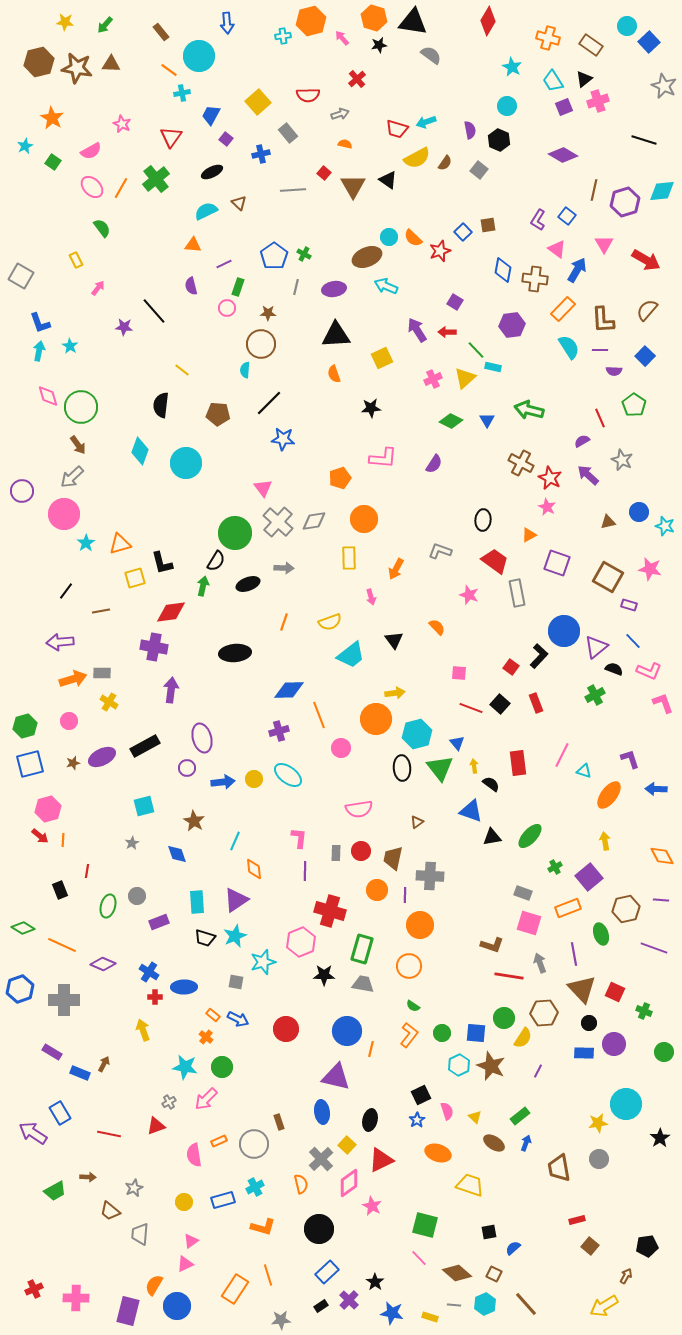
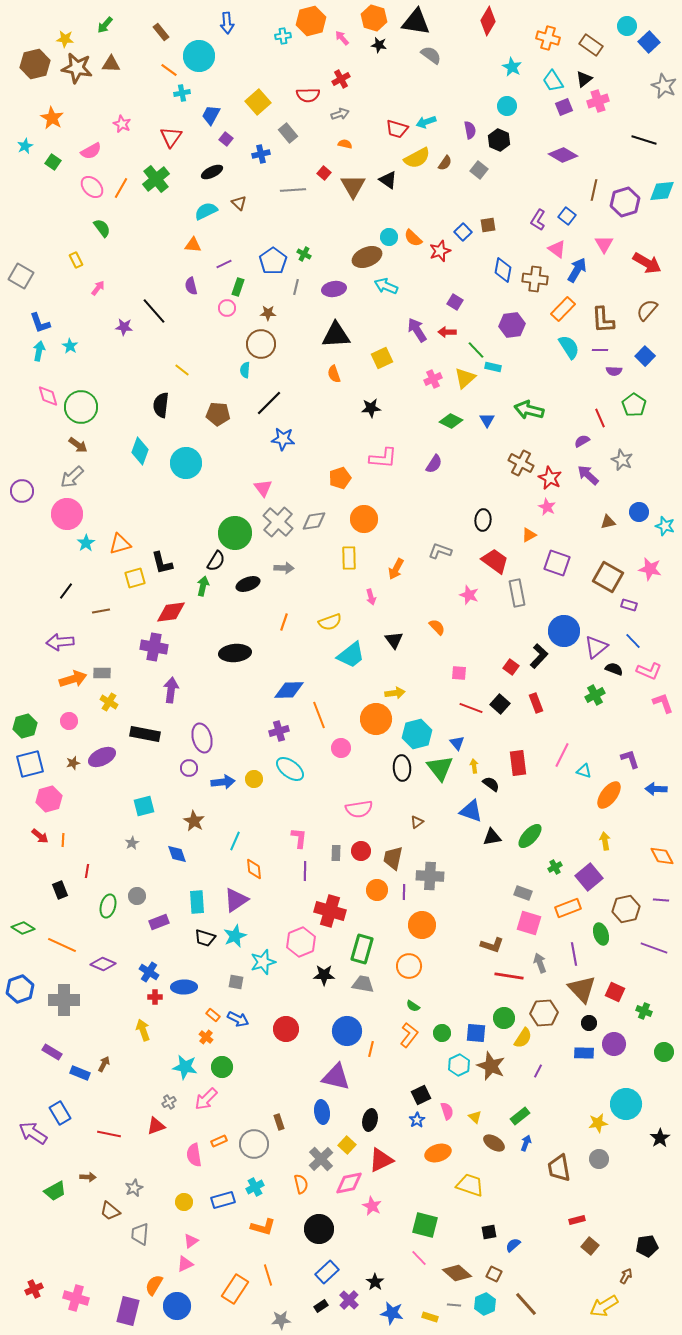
yellow star at (65, 22): moved 17 px down
black triangle at (413, 22): moved 3 px right
black star at (379, 45): rotated 21 degrees clockwise
brown hexagon at (39, 62): moved 4 px left, 2 px down
red cross at (357, 79): moved 16 px left; rotated 12 degrees clockwise
blue pentagon at (274, 256): moved 1 px left, 5 px down
red arrow at (646, 260): moved 1 px right, 3 px down
brown arrow at (78, 445): rotated 18 degrees counterclockwise
pink circle at (64, 514): moved 3 px right
black rectangle at (145, 746): moved 12 px up; rotated 40 degrees clockwise
purple circle at (187, 768): moved 2 px right
cyan ellipse at (288, 775): moved 2 px right, 6 px up
pink hexagon at (48, 809): moved 1 px right, 10 px up
purple line at (405, 895): moved 1 px left, 3 px up
orange circle at (420, 925): moved 2 px right
orange ellipse at (438, 1153): rotated 35 degrees counterclockwise
pink diamond at (349, 1183): rotated 24 degrees clockwise
blue semicircle at (513, 1248): moved 3 px up
pink cross at (76, 1298): rotated 15 degrees clockwise
